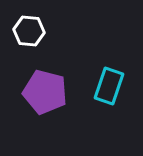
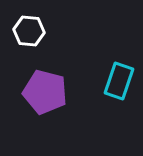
cyan rectangle: moved 10 px right, 5 px up
